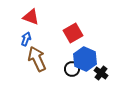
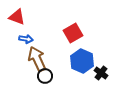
red triangle: moved 14 px left
blue arrow: rotated 80 degrees clockwise
blue hexagon: moved 3 px left, 2 px down
black circle: moved 27 px left, 7 px down
